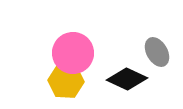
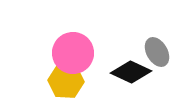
black diamond: moved 4 px right, 7 px up
